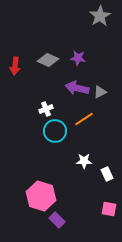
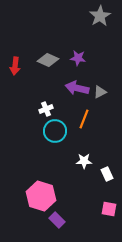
orange line: rotated 36 degrees counterclockwise
